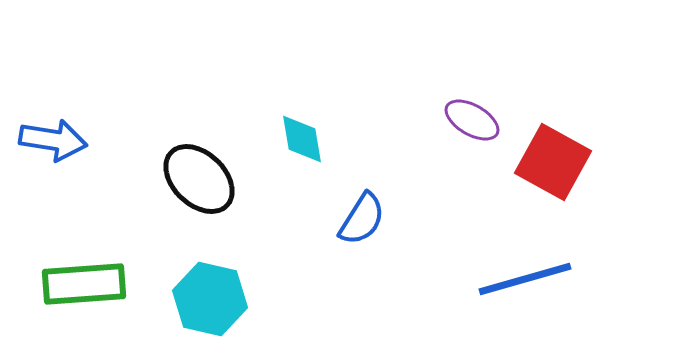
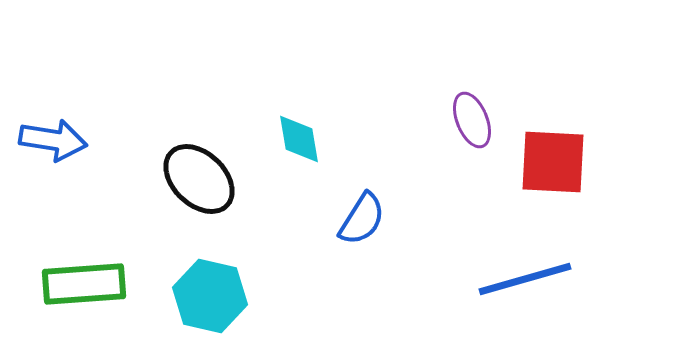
purple ellipse: rotated 38 degrees clockwise
cyan diamond: moved 3 px left
red square: rotated 26 degrees counterclockwise
cyan hexagon: moved 3 px up
